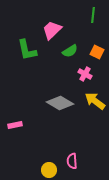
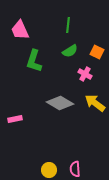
green line: moved 25 px left, 10 px down
pink trapezoid: moved 32 px left; rotated 70 degrees counterclockwise
green L-shape: moved 7 px right, 11 px down; rotated 30 degrees clockwise
yellow arrow: moved 2 px down
pink rectangle: moved 6 px up
pink semicircle: moved 3 px right, 8 px down
